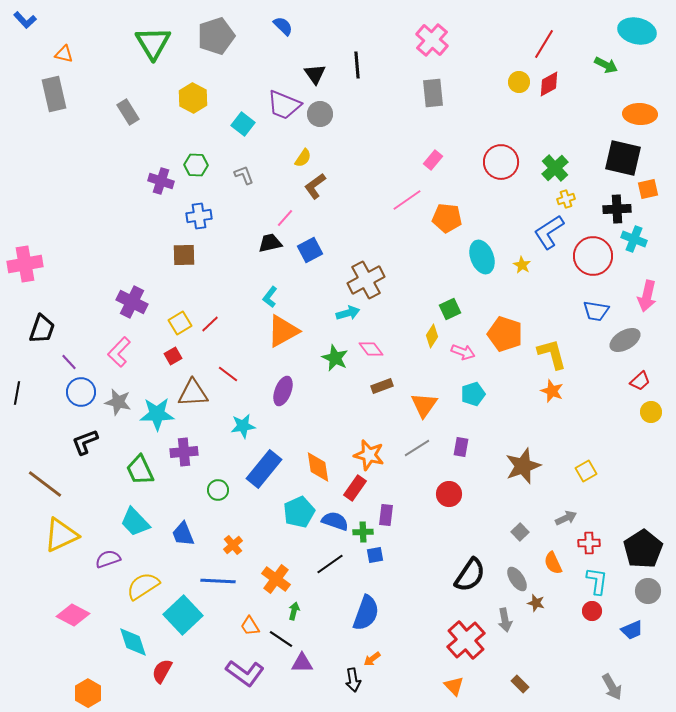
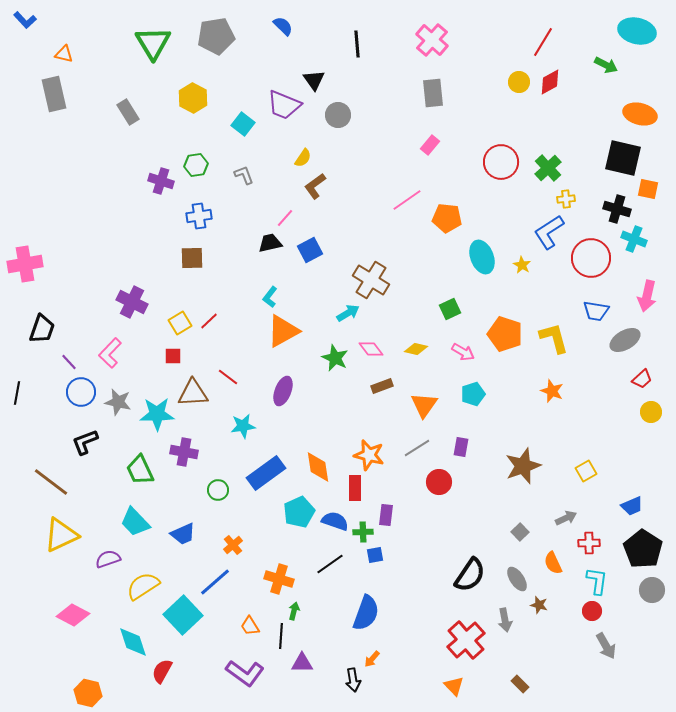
gray pentagon at (216, 36): rotated 9 degrees clockwise
red line at (544, 44): moved 1 px left, 2 px up
black line at (357, 65): moved 21 px up
black triangle at (315, 74): moved 1 px left, 6 px down
red diamond at (549, 84): moved 1 px right, 2 px up
gray circle at (320, 114): moved 18 px right, 1 px down
orange ellipse at (640, 114): rotated 12 degrees clockwise
pink rectangle at (433, 160): moved 3 px left, 15 px up
green hexagon at (196, 165): rotated 10 degrees counterclockwise
green cross at (555, 168): moved 7 px left
orange square at (648, 189): rotated 25 degrees clockwise
yellow cross at (566, 199): rotated 12 degrees clockwise
black cross at (617, 209): rotated 20 degrees clockwise
brown square at (184, 255): moved 8 px right, 3 px down
red circle at (593, 256): moved 2 px left, 2 px down
brown cross at (366, 280): moved 5 px right; rotated 30 degrees counterclockwise
cyan arrow at (348, 313): rotated 15 degrees counterclockwise
red line at (210, 324): moved 1 px left, 3 px up
yellow diamond at (432, 336): moved 16 px left, 13 px down; rotated 70 degrees clockwise
pink L-shape at (119, 352): moved 9 px left, 1 px down
pink arrow at (463, 352): rotated 10 degrees clockwise
yellow L-shape at (552, 354): moved 2 px right, 16 px up
red square at (173, 356): rotated 30 degrees clockwise
red line at (228, 374): moved 3 px down
red trapezoid at (640, 381): moved 2 px right, 2 px up
purple cross at (184, 452): rotated 16 degrees clockwise
blue rectangle at (264, 469): moved 2 px right, 4 px down; rotated 15 degrees clockwise
brown line at (45, 484): moved 6 px right, 2 px up
red rectangle at (355, 488): rotated 35 degrees counterclockwise
red circle at (449, 494): moved 10 px left, 12 px up
blue trapezoid at (183, 534): rotated 92 degrees counterclockwise
black pentagon at (643, 549): rotated 6 degrees counterclockwise
orange cross at (276, 579): moved 3 px right; rotated 20 degrees counterclockwise
blue line at (218, 581): moved 3 px left, 1 px down; rotated 44 degrees counterclockwise
gray circle at (648, 591): moved 4 px right, 1 px up
brown star at (536, 603): moved 3 px right, 2 px down
blue trapezoid at (632, 630): moved 124 px up
black line at (281, 639): moved 3 px up; rotated 60 degrees clockwise
orange arrow at (372, 659): rotated 12 degrees counterclockwise
gray arrow at (612, 687): moved 6 px left, 41 px up
orange hexagon at (88, 693): rotated 16 degrees counterclockwise
